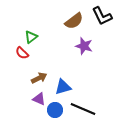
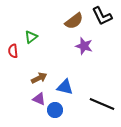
red semicircle: moved 9 px left, 2 px up; rotated 40 degrees clockwise
blue triangle: moved 2 px right; rotated 30 degrees clockwise
black line: moved 19 px right, 5 px up
